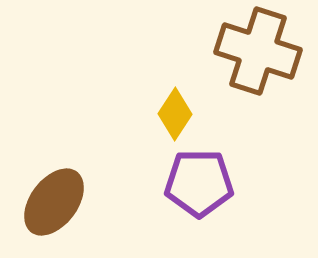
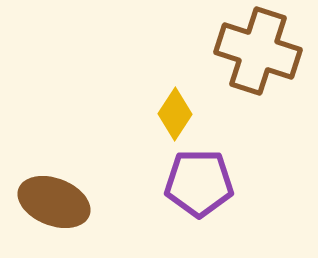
brown ellipse: rotated 74 degrees clockwise
